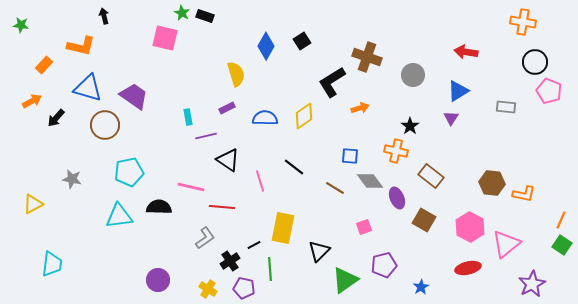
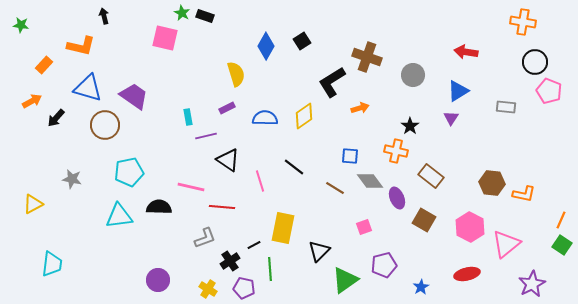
gray L-shape at (205, 238): rotated 15 degrees clockwise
red ellipse at (468, 268): moved 1 px left, 6 px down
